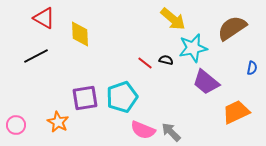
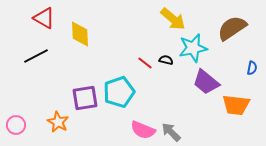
cyan pentagon: moved 3 px left, 5 px up
orange trapezoid: moved 7 px up; rotated 148 degrees counterclockwise
